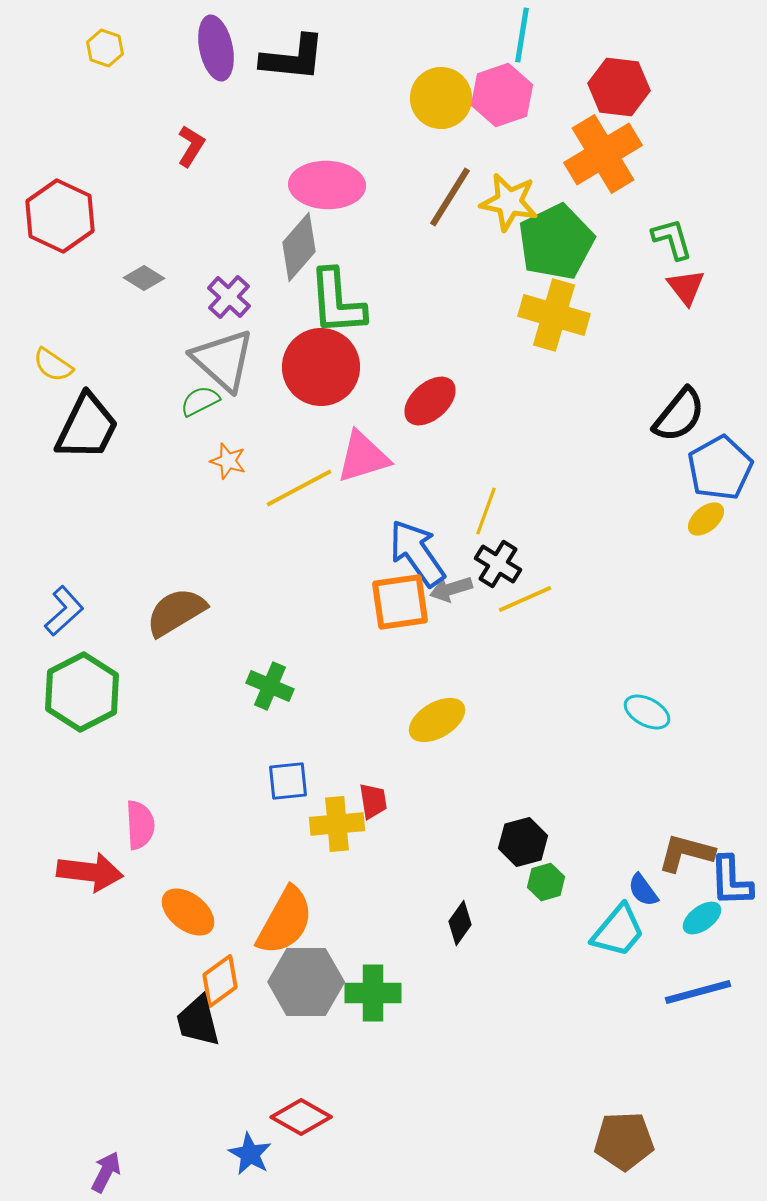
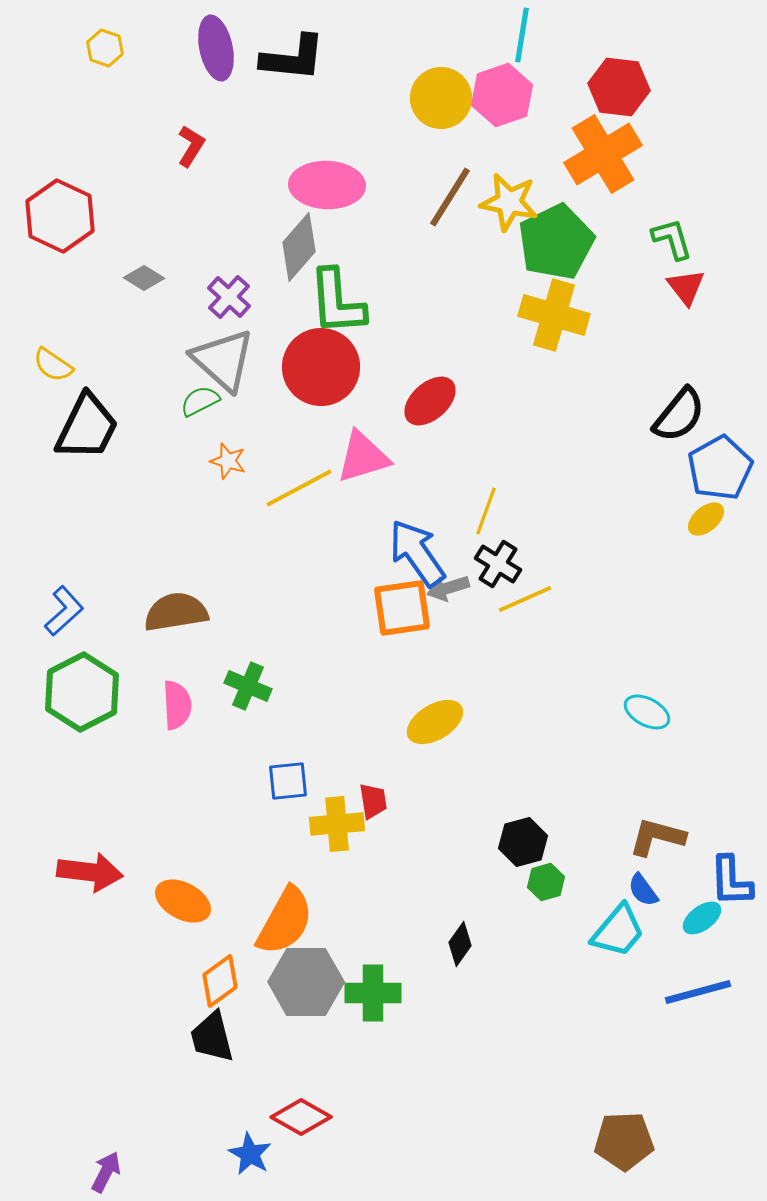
gray arrow at (451, 589): moved 3 px left, 1 px up
orange square at (400, 602): moved 2 px right, 6 px down
brown semicircle at (176, 612): rotated 22 degrees clockwise
green cross at (270, 686): moved 22 px left
yellow ellipse at (437, 720): moved 2 px left, 2 px down
pink semicircle at (140, 825): moved 37 px right, 120 px up
brown L-shape at (686, 853): moved 29 px left, 16 px up
orange ellipse at (188, 912): moved 5 px left, 11 px up; rotated 10 degrees counterclockwise
black diamond at (460, 923): moved 21 px down
black trapezoid at (198, 1021): moved 14 px right, 16 px down
